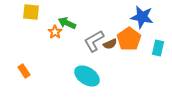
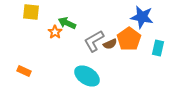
orange rectangle: rotated 32 degrees counterclockwise
